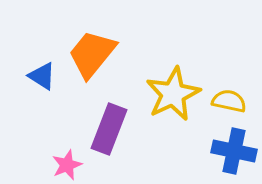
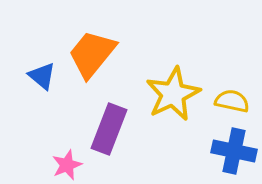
blue triangle: rotated 8 degrees clockwise
yellow semicircle: moved 3 px right
